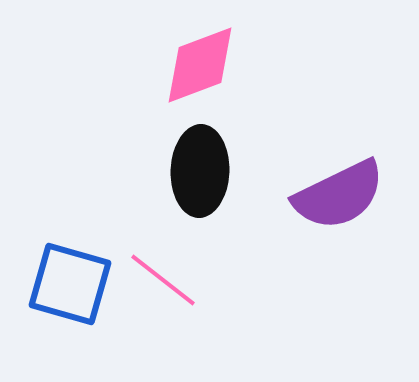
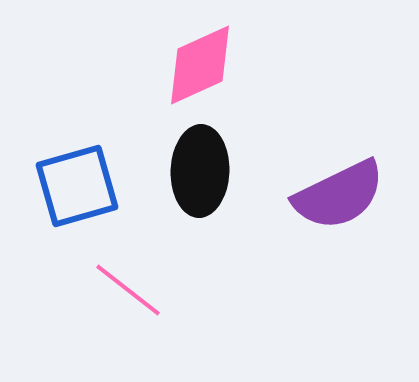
pink diamond: rotated 4 degrees counterclockwise
pink line: moved 35 px left, 10 px down
blue square: moved 7 px right, 98 px up; rotated 32 degrees counterclockwise
